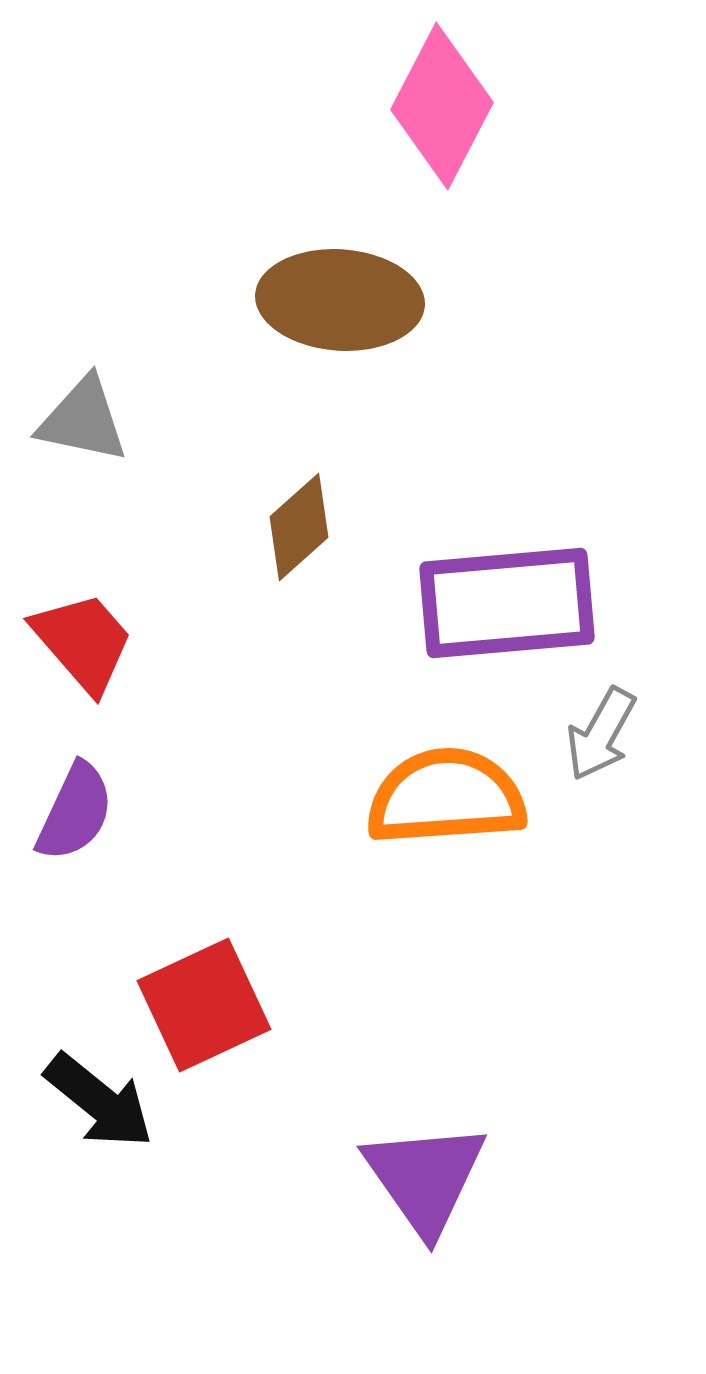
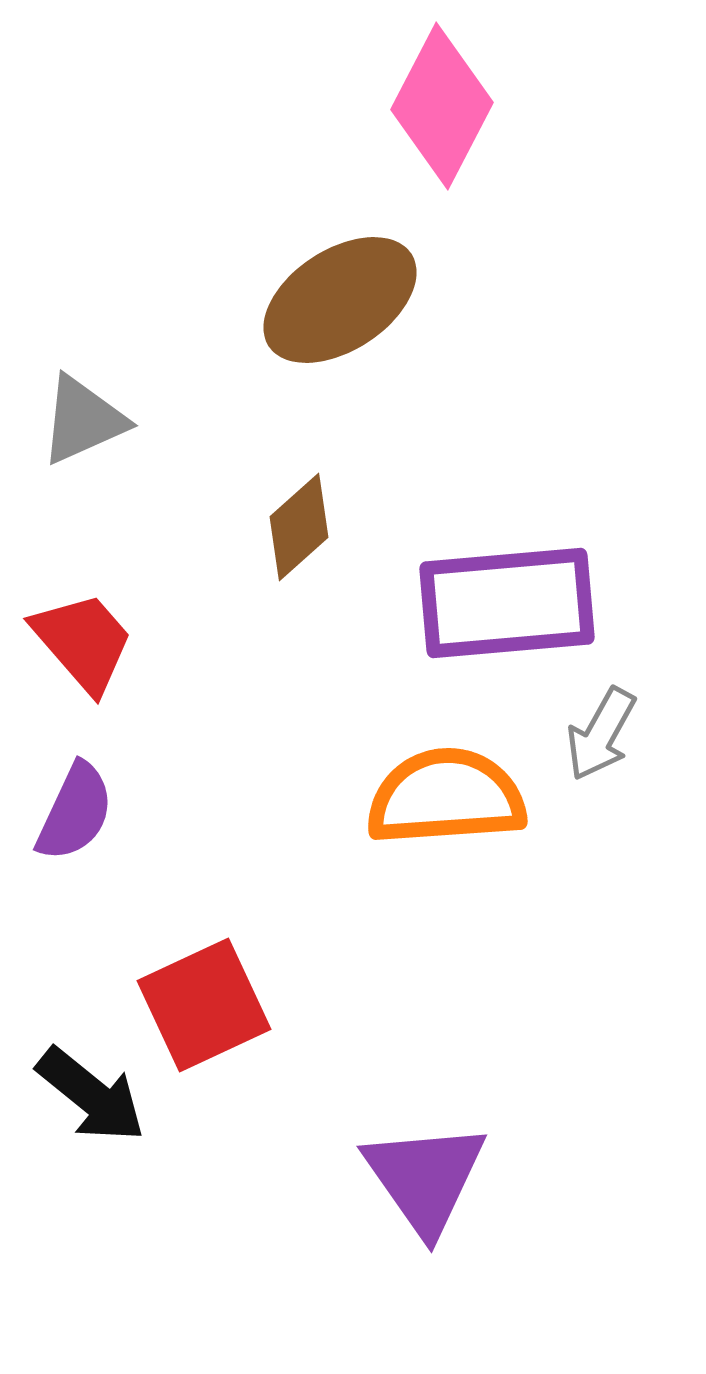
brown ellipse: rotated 37 degrees counterclockwise
gray triangle: rotated 36 degrees counterclockwise
black arrow: moved 8 px left, 6 px up
